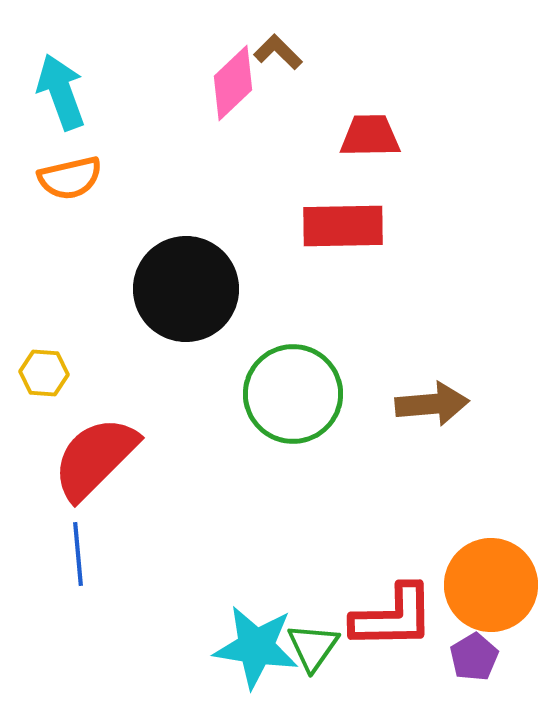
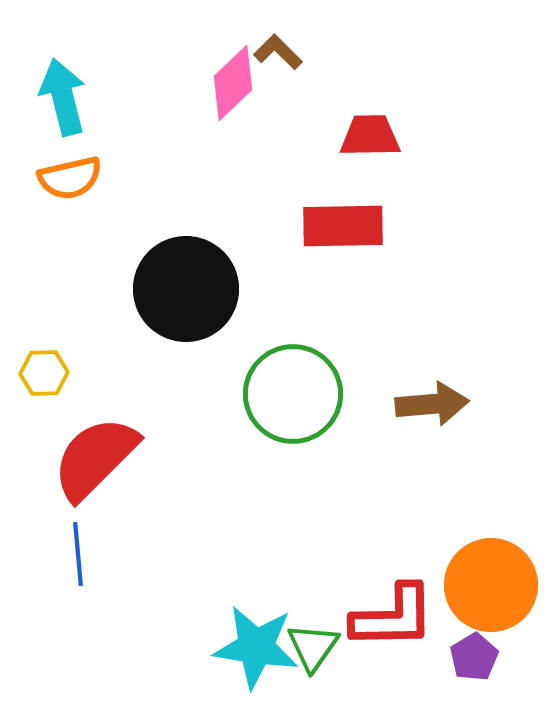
cyan arrow: moved 2 px right, 5 px down; rotated 6 degrees clockwise
yellow hexagon: rotated 6 degrees counterclockwise
